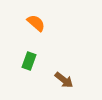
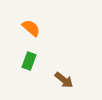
orange semicircle: moved 5 px left, 5 px down
